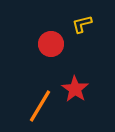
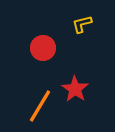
red circle: moved 8 px left, 4 px down
